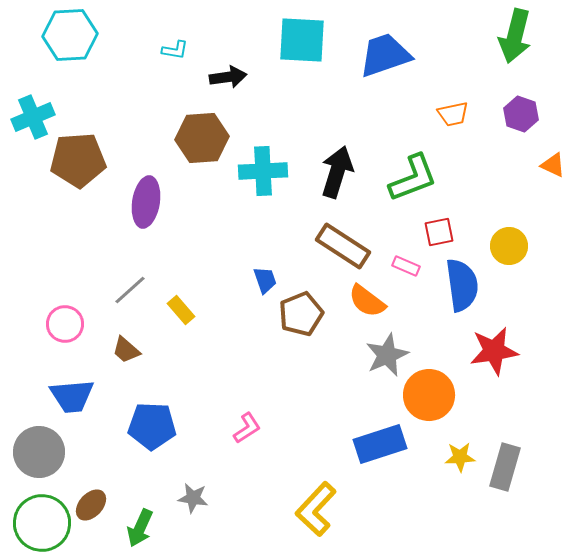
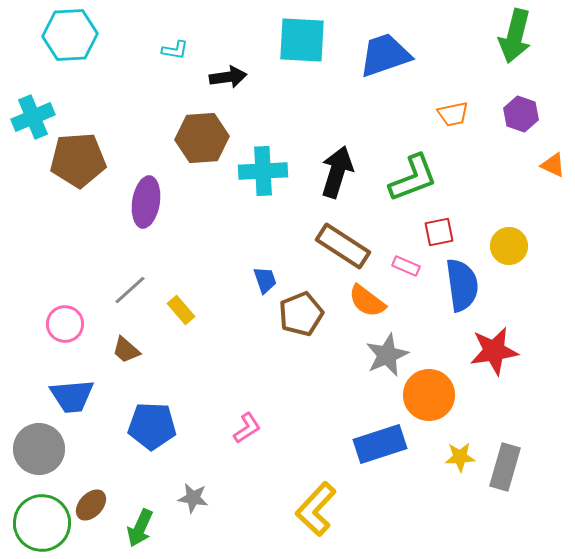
gray circle at (39, 452): moved 3 px up
